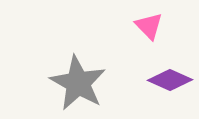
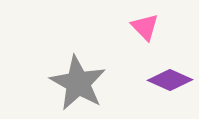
pink triangle: moved 4 px left, 1 px down
